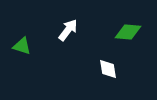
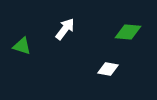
white arrow: moved 3 px left, 1 px up
white diamond: rotated 70 degrees counterclockwise
